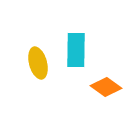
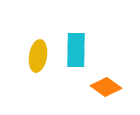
yellow ellipse: moved 7 px up; rotated 24 degrees clockwise
